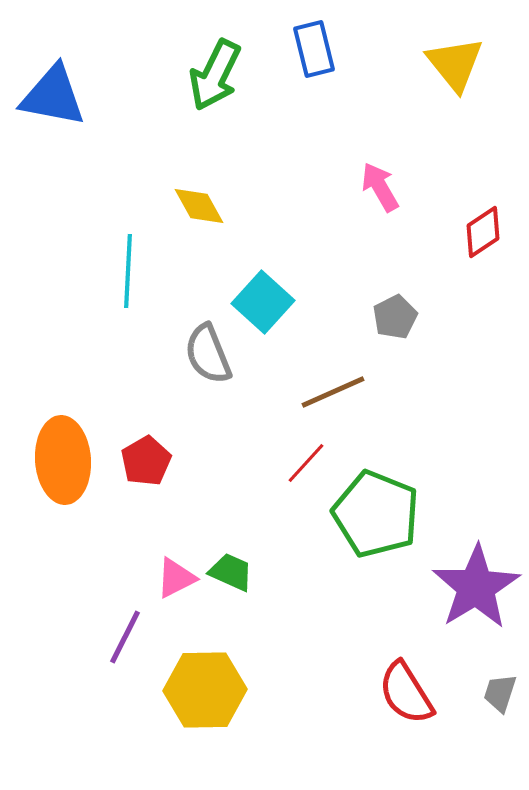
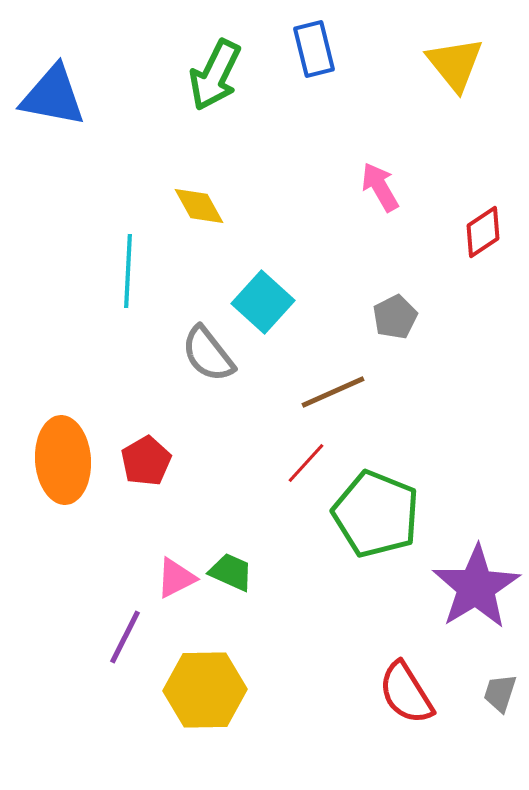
gray semicircle: rotated 16 degrees counterclockwise
